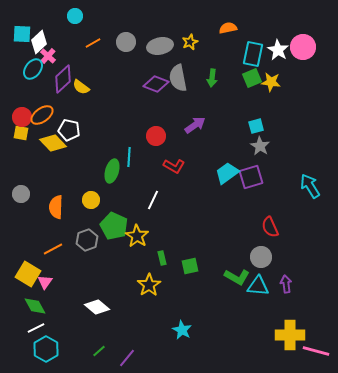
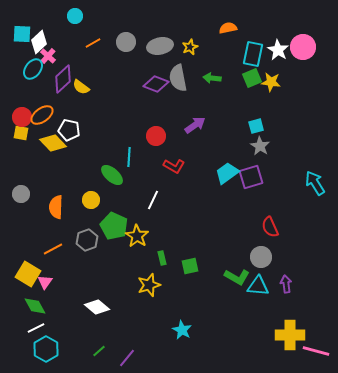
yellow star at (190, 42): moved 5 px down
green arrow at (212, 78): rotated 90 degrees clockwise
green ellipse at (112, 171): moved 4 px down; rotated 65 degrees counterclockwise
cyan arrow at (310, 186): moved 5 px right, 3 px up
yellow star at (149, 285): rotated 15 degrees clockwise
